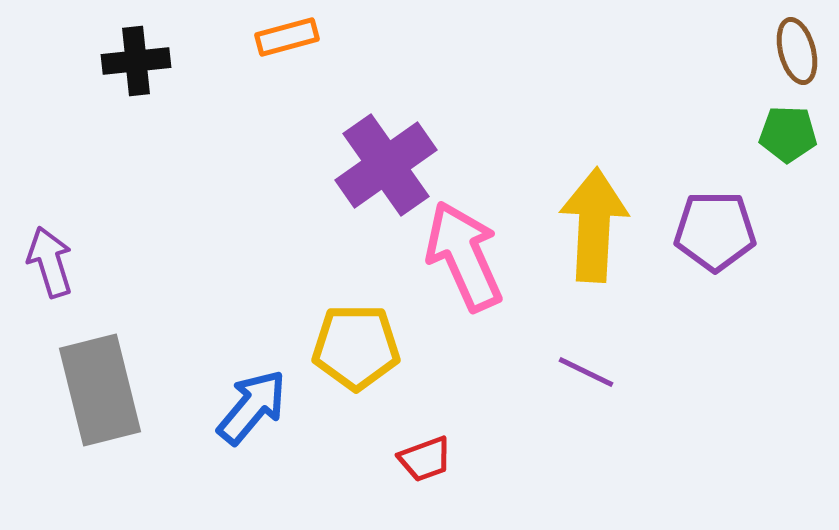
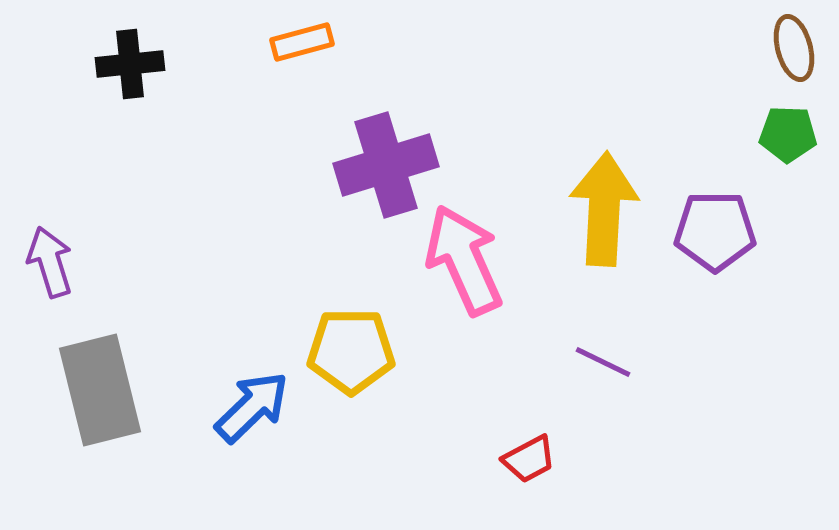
orange rectangle: moved 15 px right, 5 px down
brown ellipse: moved 3 px left, 3 px up
black cross: moved 6 px left, 3 px down
purple cross: rotated 18 degrees clockwise
yellow arrow: moved 10 px right, 16 px up
pink arrow: moved 4 px down
yellow pentagon: moved 5 px left, 4 px down
purple line: moved 17 px right, 10 px up
blue arrow: rotated 6 degrees clockwise
red trapezoid: moved 104 px right; rotated 8 degrees counterclockwise
